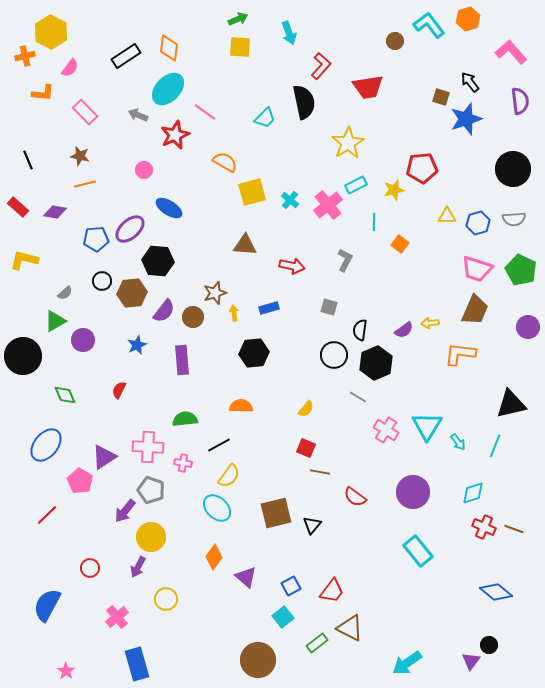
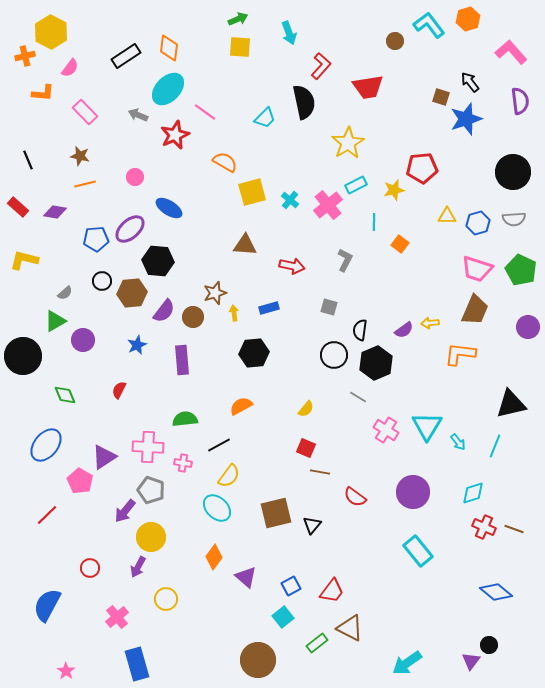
black circle at (513, 169): moved 3 px down
pink circle at (144, 170): moved 9 px left, 7 px down
orange semicircle at (241, 406): rotated 30 degrees counterclockwise
